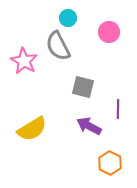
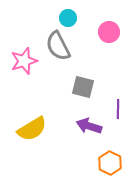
pink star: rotated 24 degrees clockwise
purple arrow: rotated 10 degrees counterclockwise
